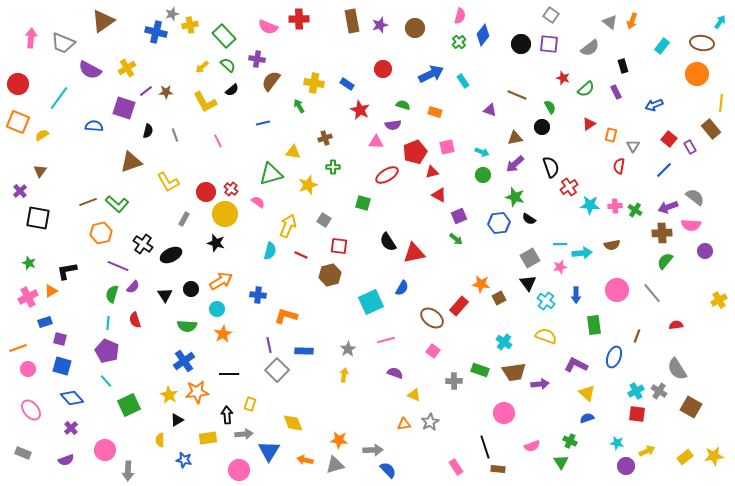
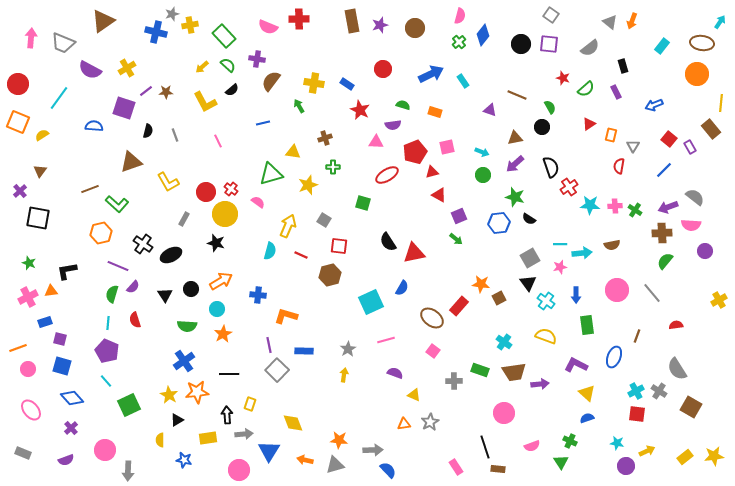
brown line at (88, 202): moved 2 px right, 13 px up
orange triangle at (51, 291): rotated 24 degrees clockwise
green rectangle at (594, 325): moved 7 px left
